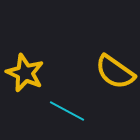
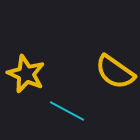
yellow star: moved 1 px right, 1 px down
